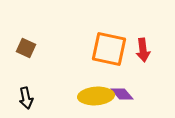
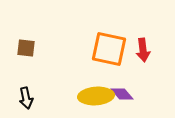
brown square: rotated 18 degrees counterclockwise
